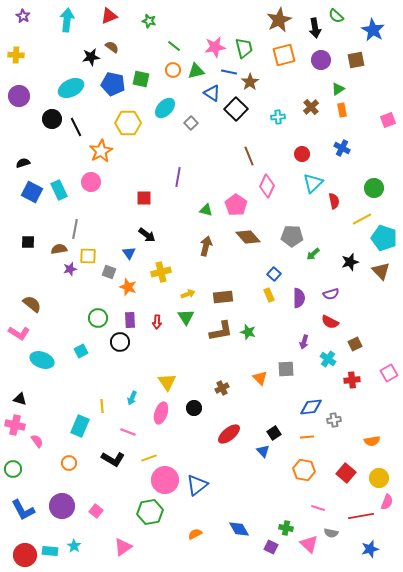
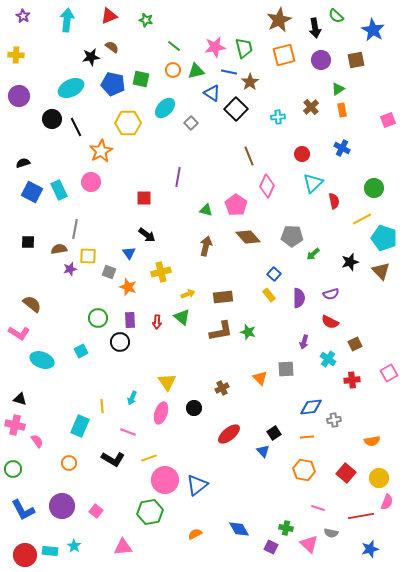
green star at (149, 21): moved 3 px left, 1 px up
yellow rectangle at (269, 295): rotated 16 degrees counterclockwise
green triangle at (186, 317): moved 4 px left; rotated 18 degrees counterclockwise
pink triangle at (123, 547): rotated 30 degrees clockwise
